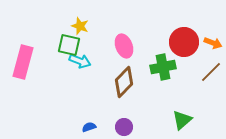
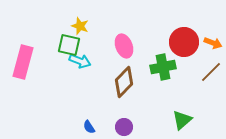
blue semicircle: rotated 104 degrees counterclockwise
